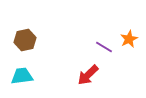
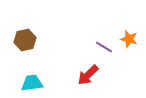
orange star: rotated 30 degrees counterclockwise
cyan trapezoid: moved 10 px right, 7 px down
